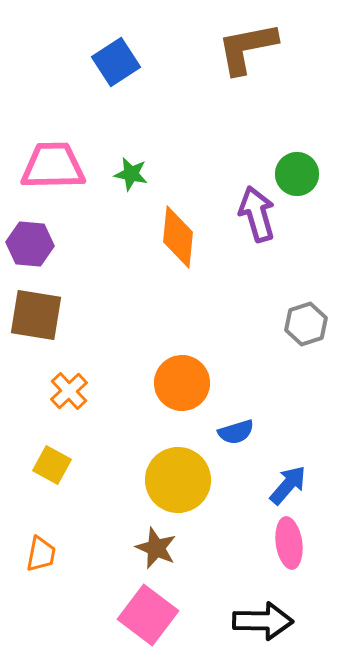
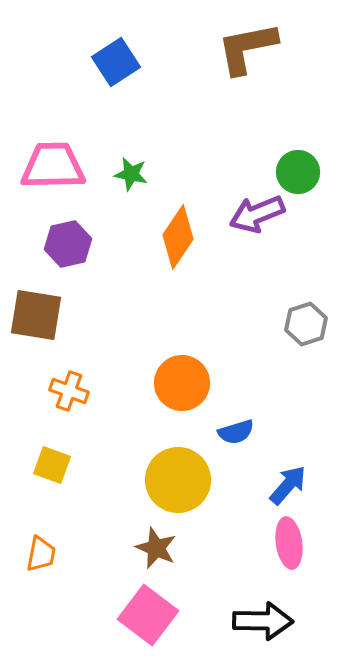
green circle: moved 1 px right, 2 px up
purple arrow: rotated 96 degrees counterclockwise
orange diamond: rotated 28 degrees clockwise
purple hexagon: moved 38 px right; rotated 18 degrees counterclockwise
orange cross: rotated 27 degrees counterclockwise
yellow square: rotated 9 degrees counterclockwise
